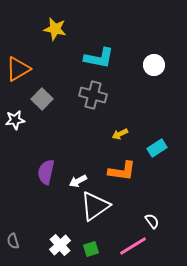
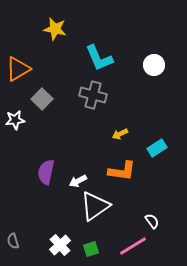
cyan L-shape: rotated 56 degrees clockwise
